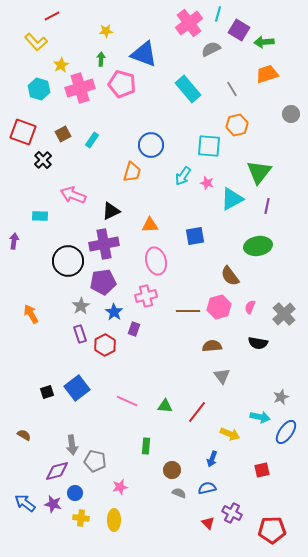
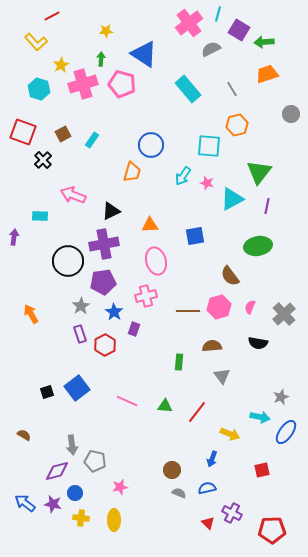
blue triangle at (144, 54): rotated 12 degrees clockwise
pink cross at (80, 88): moved 3 px right, 4 px up
purple arrow at (14, 241): moved 4 px up
green rectangle at (146, 446): moved 33 px right, 84 px up
